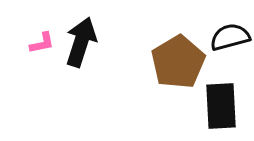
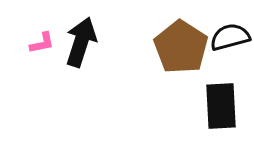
brown pentagon: moved 3 px right, 15 px up; rotated 8 degrees counterclockwise
